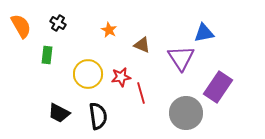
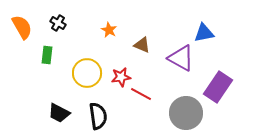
orange semicircle: moved 1 px right, 1 px down
purple triangle: rotated 28 degrees counterclockwise
yellow circle: moved 1 px left, 1 px up
red line: moved 1 px down; rotated 45 degrees counterclockwise
